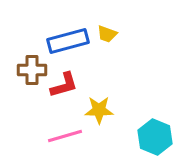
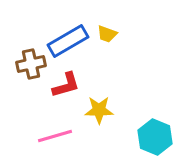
blue rectangle: rotated 15 degrees counterclockwise
brown cross: moved 1 px left, 6 px up; rotated 12 degrees counterclockwise
red L-shape: moved 2 px right
pink line: moved 10 px left
